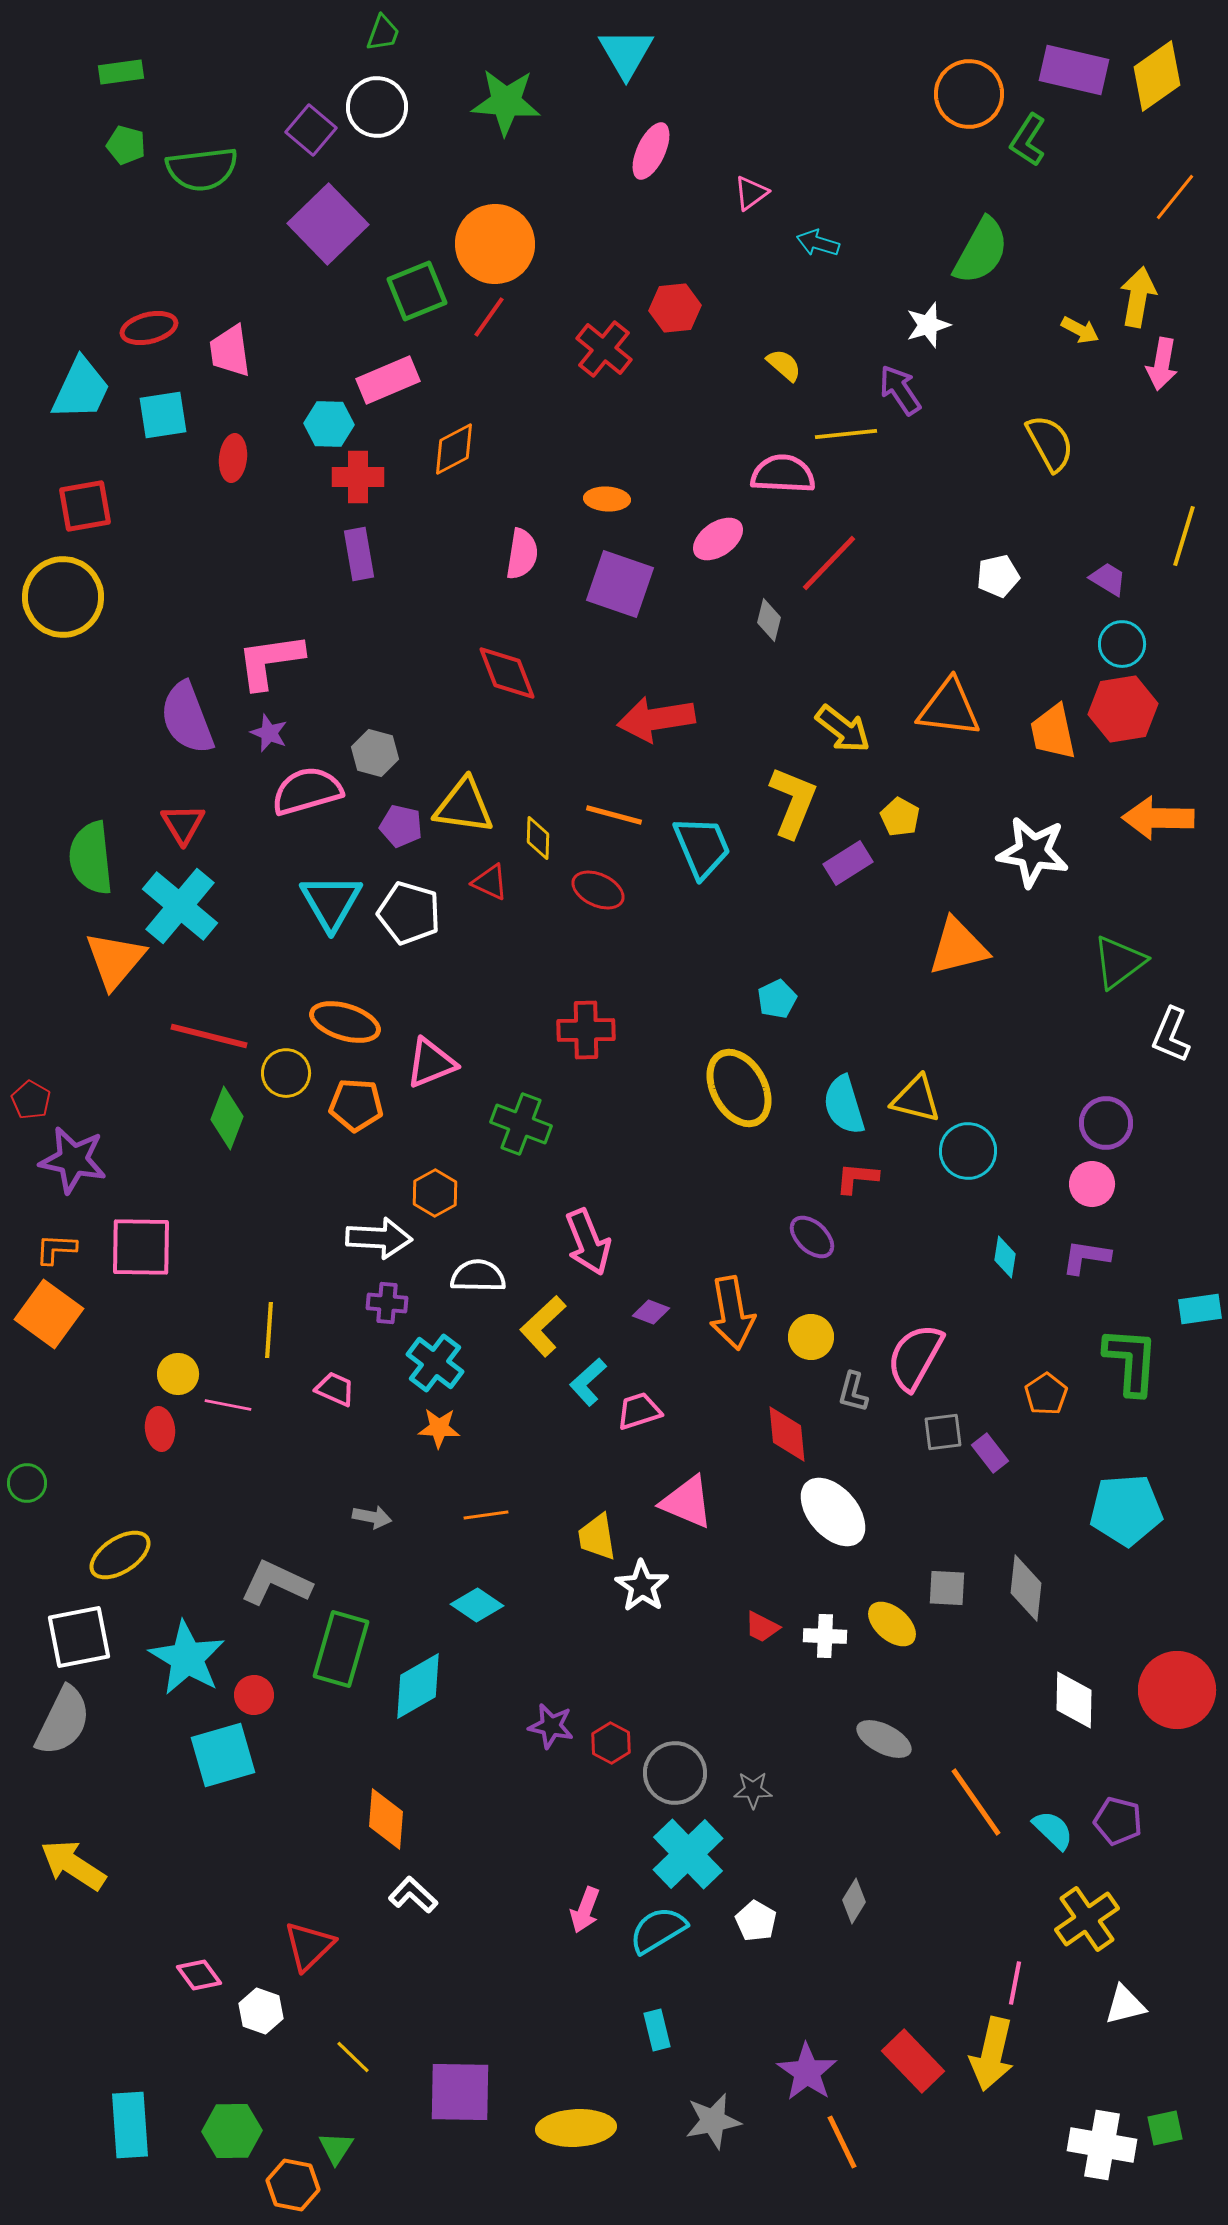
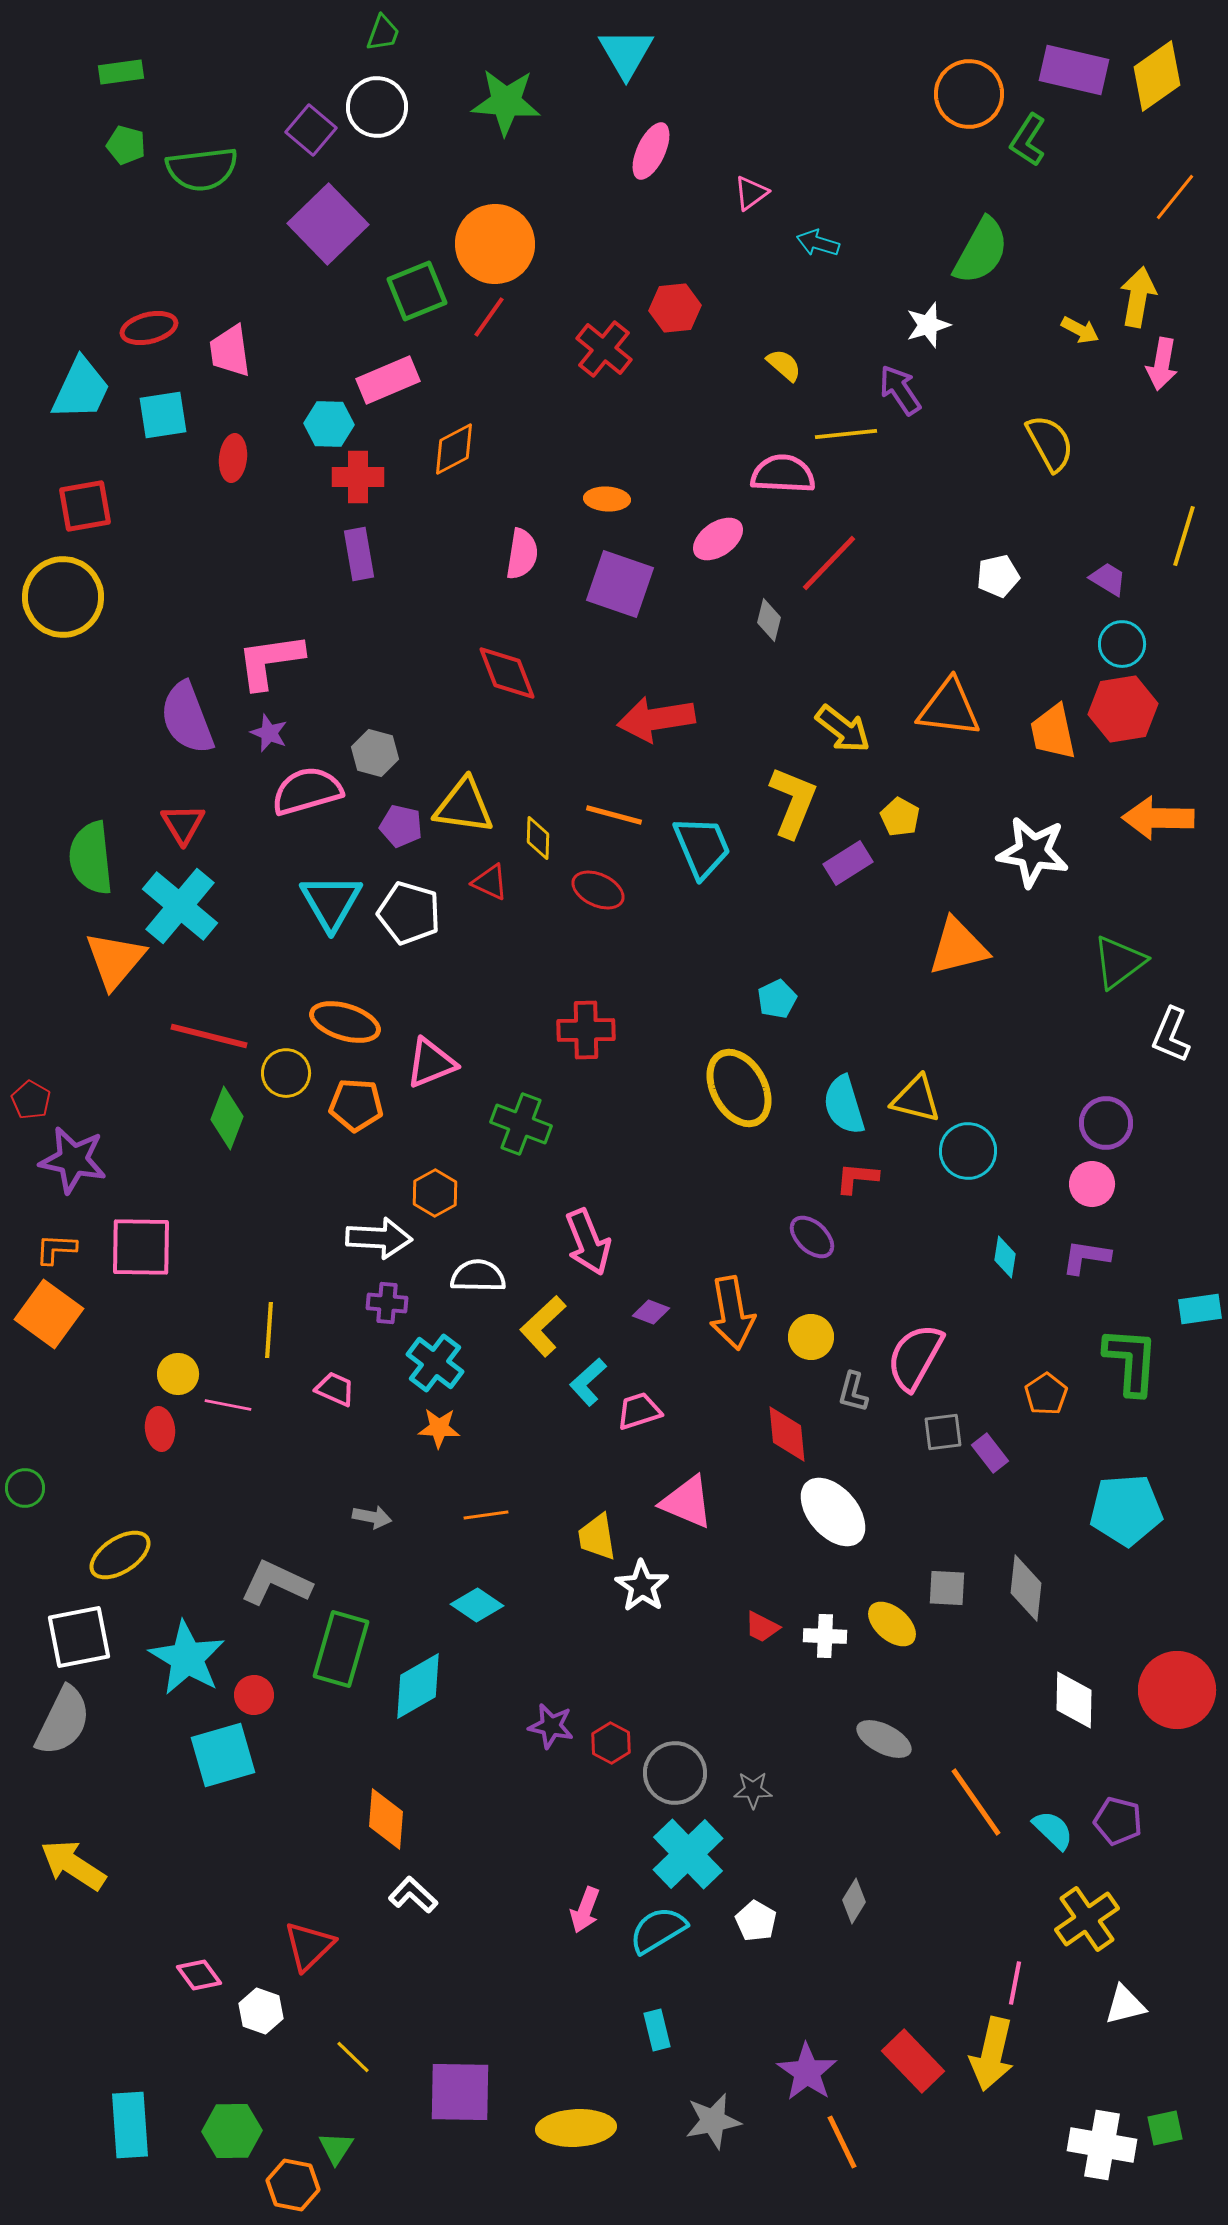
green circle at (27, 1483): moved 2 px left, 5 px down
